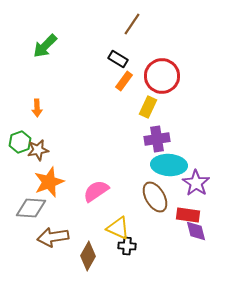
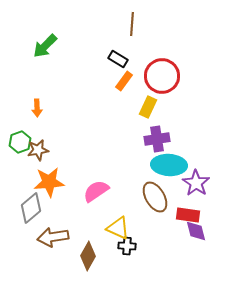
brown line: rotated 30 degrees counterclockwise
orange star: rotated 16 degrees clockwise
gray diamond: rotated 44 degrees counterclockwise
